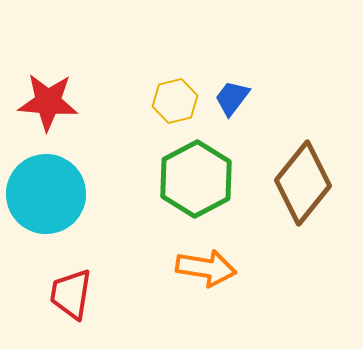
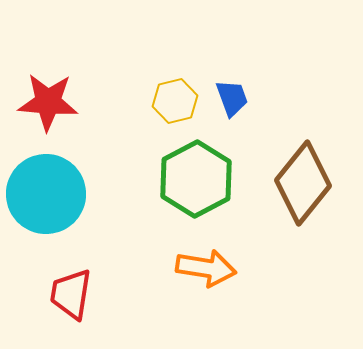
blue trapezoid: rotated 123 degrees clockwise
